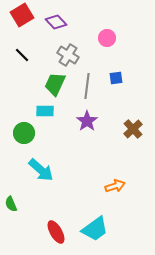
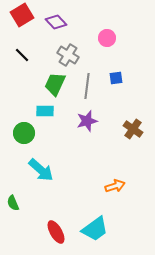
purple star: rotated 20 degrees clockwise
brown cross: rotated 12 degrees counterclockwise
green semicircle: moved 2 px right, 1 px up
